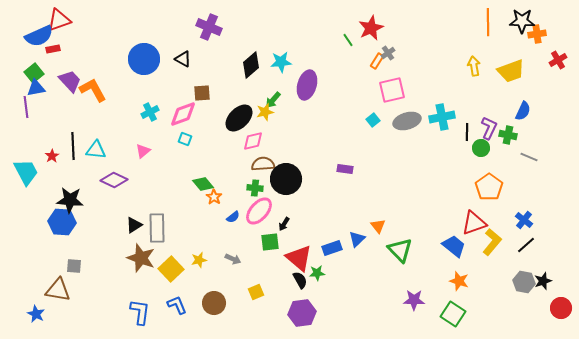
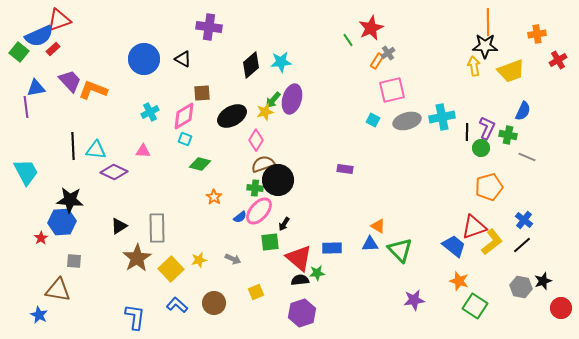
black star at (522, 21): moved 37 px left, 25 px down
purple cross at (209, 27): rotated 15 degrees counterclockwise
red rectangle at (53, 49): rotated 32 degrees counterclockwise
green square at (34, 73): moved 15 px left, 21 px up; rotated 12 degrees counterclockwise
purple ellipse at (307, 85): moved 15 px left, 14 px down
orange L-shape at (93, 90): rotated 40 degrees counterclockwise
pink diamond at (183, 114): moved 1 px right, 2 px down; rotated 12 degrees counterclockwise
black ellipse at (239, 118): moved 7 px left, 2 px up; rotated 16 degrees clockwise
cyan square at (373, 120): rotated 24 degrees counterclockwise
purple L-shape at (489, 128): moved 2 px left
pink diamond at (253, 141): moved 3 px right, 1 px up; rotated 45 degrees counterclockwise
pink triangle at (143, 151): rotated 42 degrees clockwise
red star at (52, 156): moved 11 px left, 82 px down
gray line at (529, 157): moved 2 px left
brown semicircle at (263, 164): rotated 15 degrees counterclockwise
black circle at (286, 179): moved 8 px left, 1 px down
purple diamond at (114, 180): moved 8 px up
green diamond at (203, 184): moved 3 px left, 20 px up; rotated 35 degrees counterclockwise
orange pentagon at (489, 187): rotated 20 degrees clockwise
blue semicircle at (233, 217): moved 7 px right
blue hexagon at (62, 222): rotated 8 degrees counterclockwise
red triangle at (474, 223): moved 4 px down
black triangle at (134, 225): moved 15 px left, 1 px down
orange triangle at (378, 226): rotated 21 degrees counterclockwise
blue triangle at (357, 239): moved 13 px right, 5 px down; rotated 42 degrees clockwise
yellow L-shape at (492, 242): rotated 12 degrees clockwise
black line at (526, 245): moved 4 px left
blue rectangle at (332, 248): rotated 18 degrees clockwise
brown star at (141, 258): moved 4 px left; rotated 20 degrees clockwise
gray square at (74, 266): moved 5 px up
black semicircle at (300, 280): rotated 66 degrees counterclockwise
gray hexagon at (524, 282): moved 3 px left, 5 px down
purple star at (414, 300): rotated 10 degrees counterclockwise
blue L-shape at (177, 305): rotated 25 degrees counterclockwise
blue L-shape at (140, 312): moved 5 px left, 5 px down
purple hexagon at (302, 313): rotated 12 degrees counterclockwise
blue star at (36, 314): moved 3 px right, 1 px down
green square at (453, 314): moved 22 px right, 8 px up
